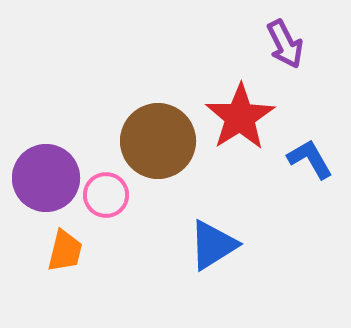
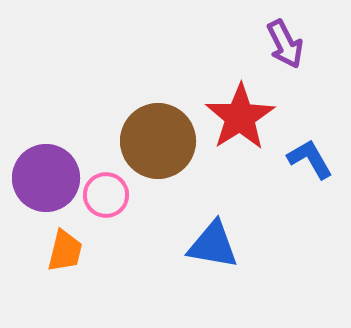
blue triangle: rotated 42 degrees clockwise
